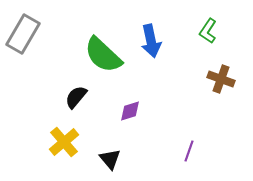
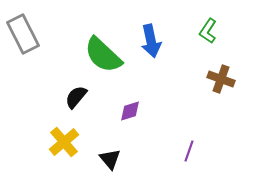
gray rectangle: rotated 57 degrees counterclockwise
